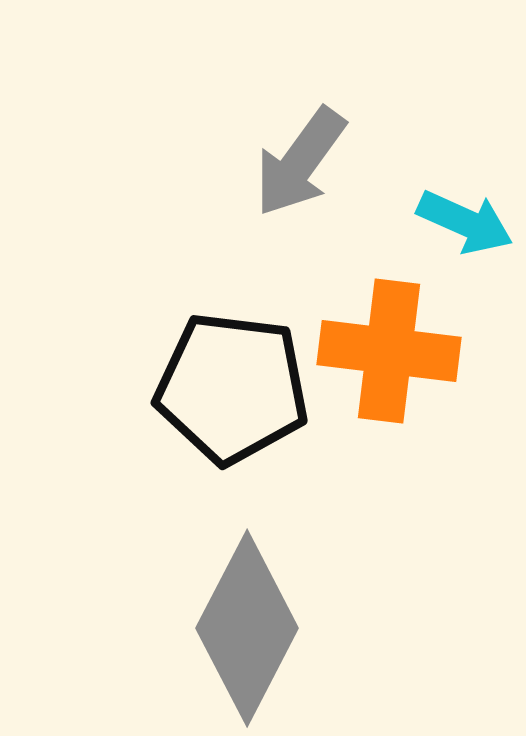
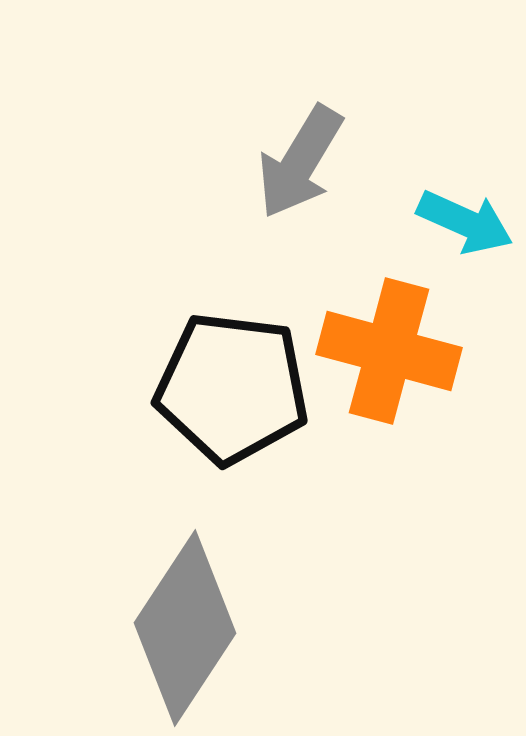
gray arrow: rotated 5 degrees counterclockwise
orange cross: rotated 8 degrees clockwise
gray diamond: moved 62 px left; rotated 6 degrees clockwise
